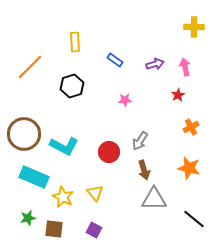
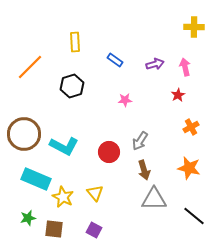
cyan rectangle: moved 2 px right, 2 px down
black line: moved 3 px up
